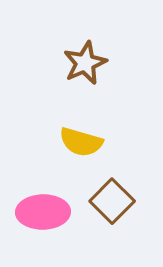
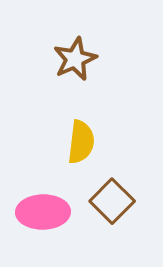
brown star: moved 10 px left, 4 px up
yellow semicircle: rotated 99 degrees counterclockwise
